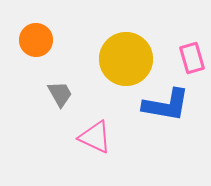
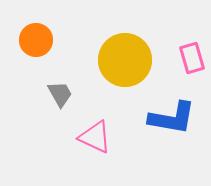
yellow circle: moved 1 px left, 1 px down
blue L-shape: moved 6 px right, 13 px down
